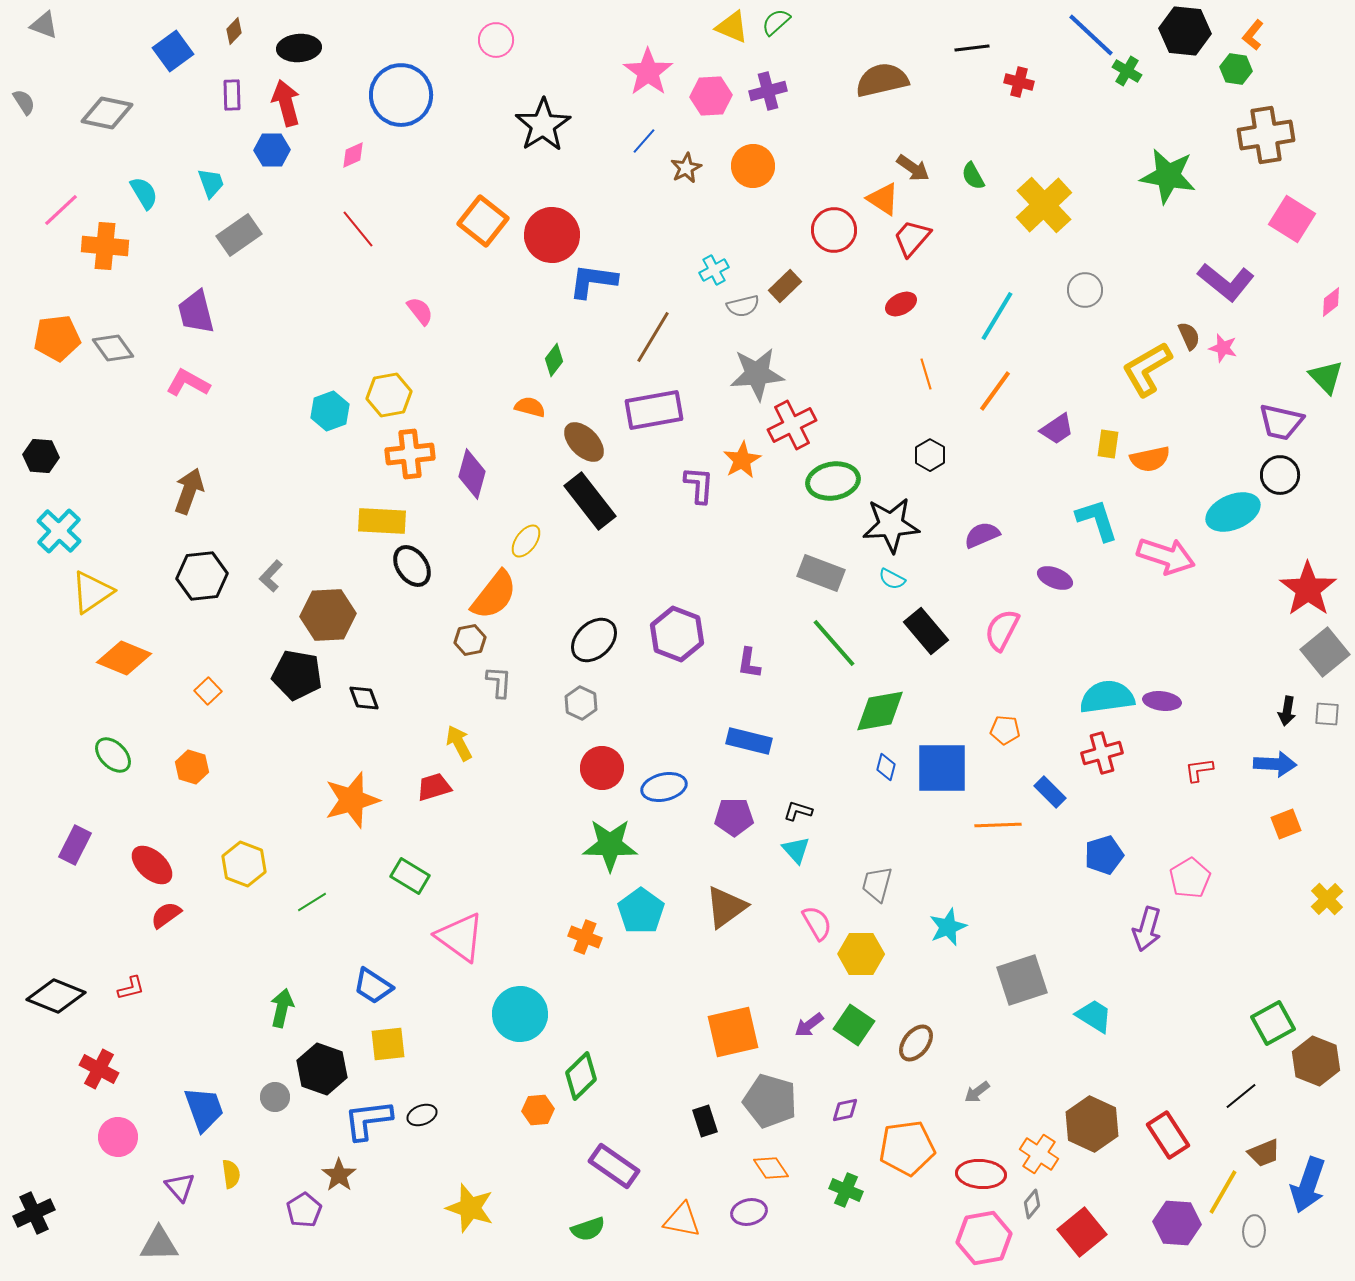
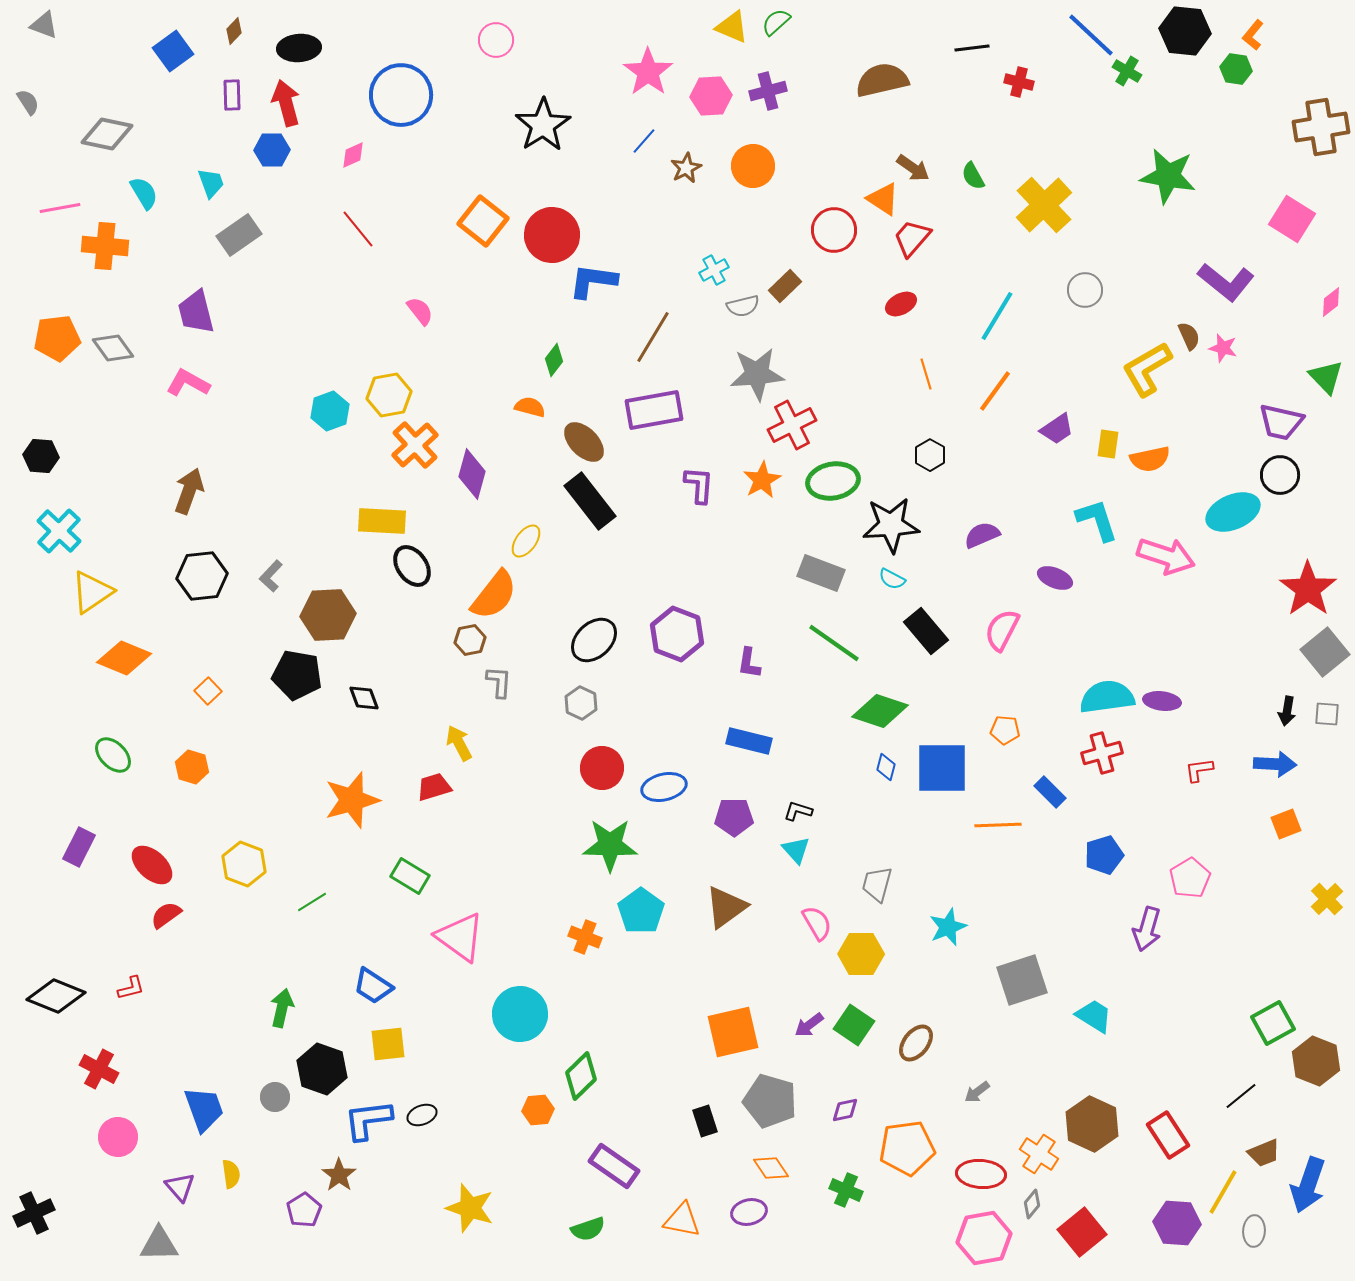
gray semicircle at (24, 102): moved 4 px right
gray diamond at (107, 113): moved 21 px down
brown cross at (1266, 135): moved 55 px right, 8 px up
pink line at (61, 210): moved 1 px left, 2 px up; rotated 33 degrees clockwise
orange cross at (410, 454): moved 5 px right, 9 px up; rotated 36 degrees counterclockwise
orange star at (742, 460): moved 20 px right, 20 px down
green line at (834, 643): rotated 14 degrees counterclockwise
green diamond at (880, 711): rotated 28 degrees clockwise
purple rectangle at (75, 845): moved 4 px right, 2 px down
